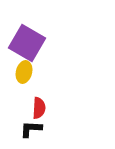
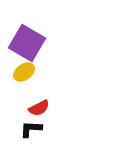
yellow ellipse: rotated 40 degrees clockwise
red semicircle: rotated 60 degrees clockwise
